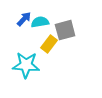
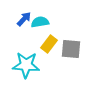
gray square: moved 6 px right, 19 px down; rotated 20 degrees clockwise
